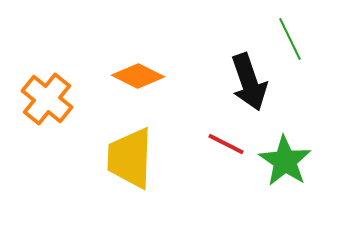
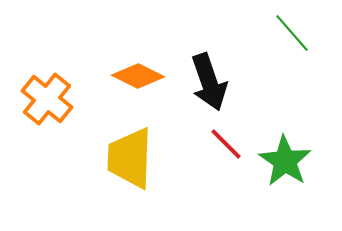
green line: moved 2 px right, 6 px up; rotated 15 degrees counterclockwise
black arrow: moved 40 px left
red line: rotated 18 degrees clockwise
